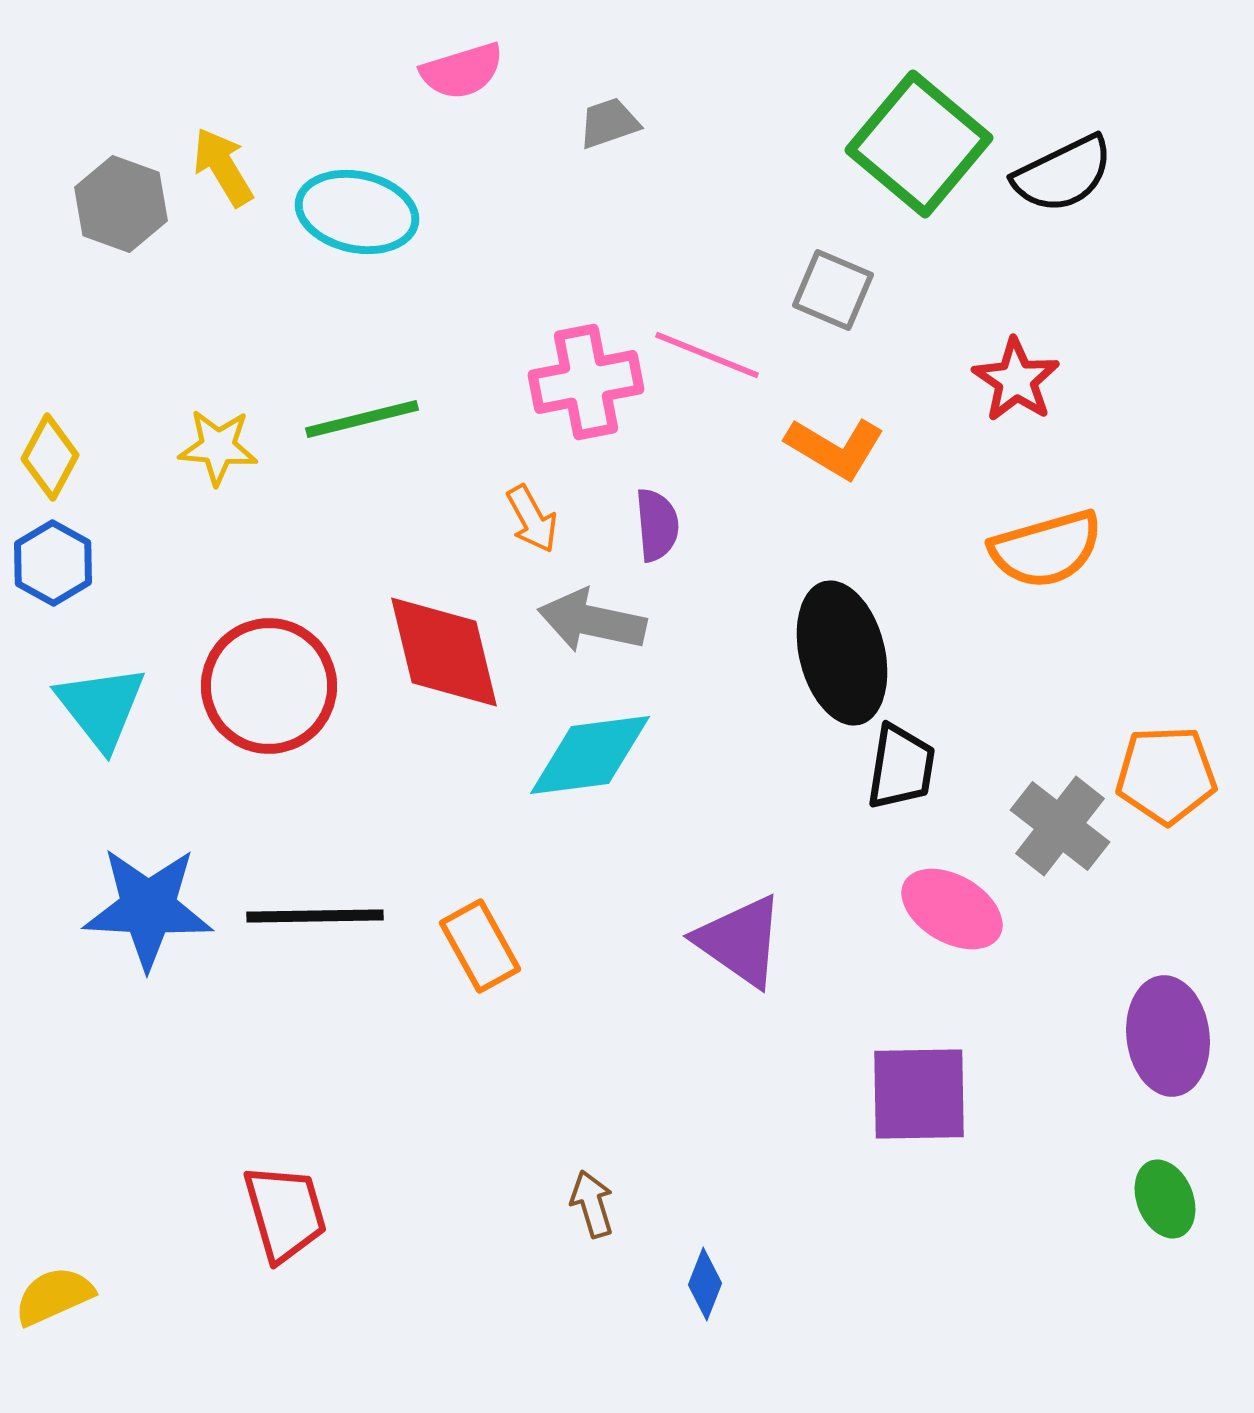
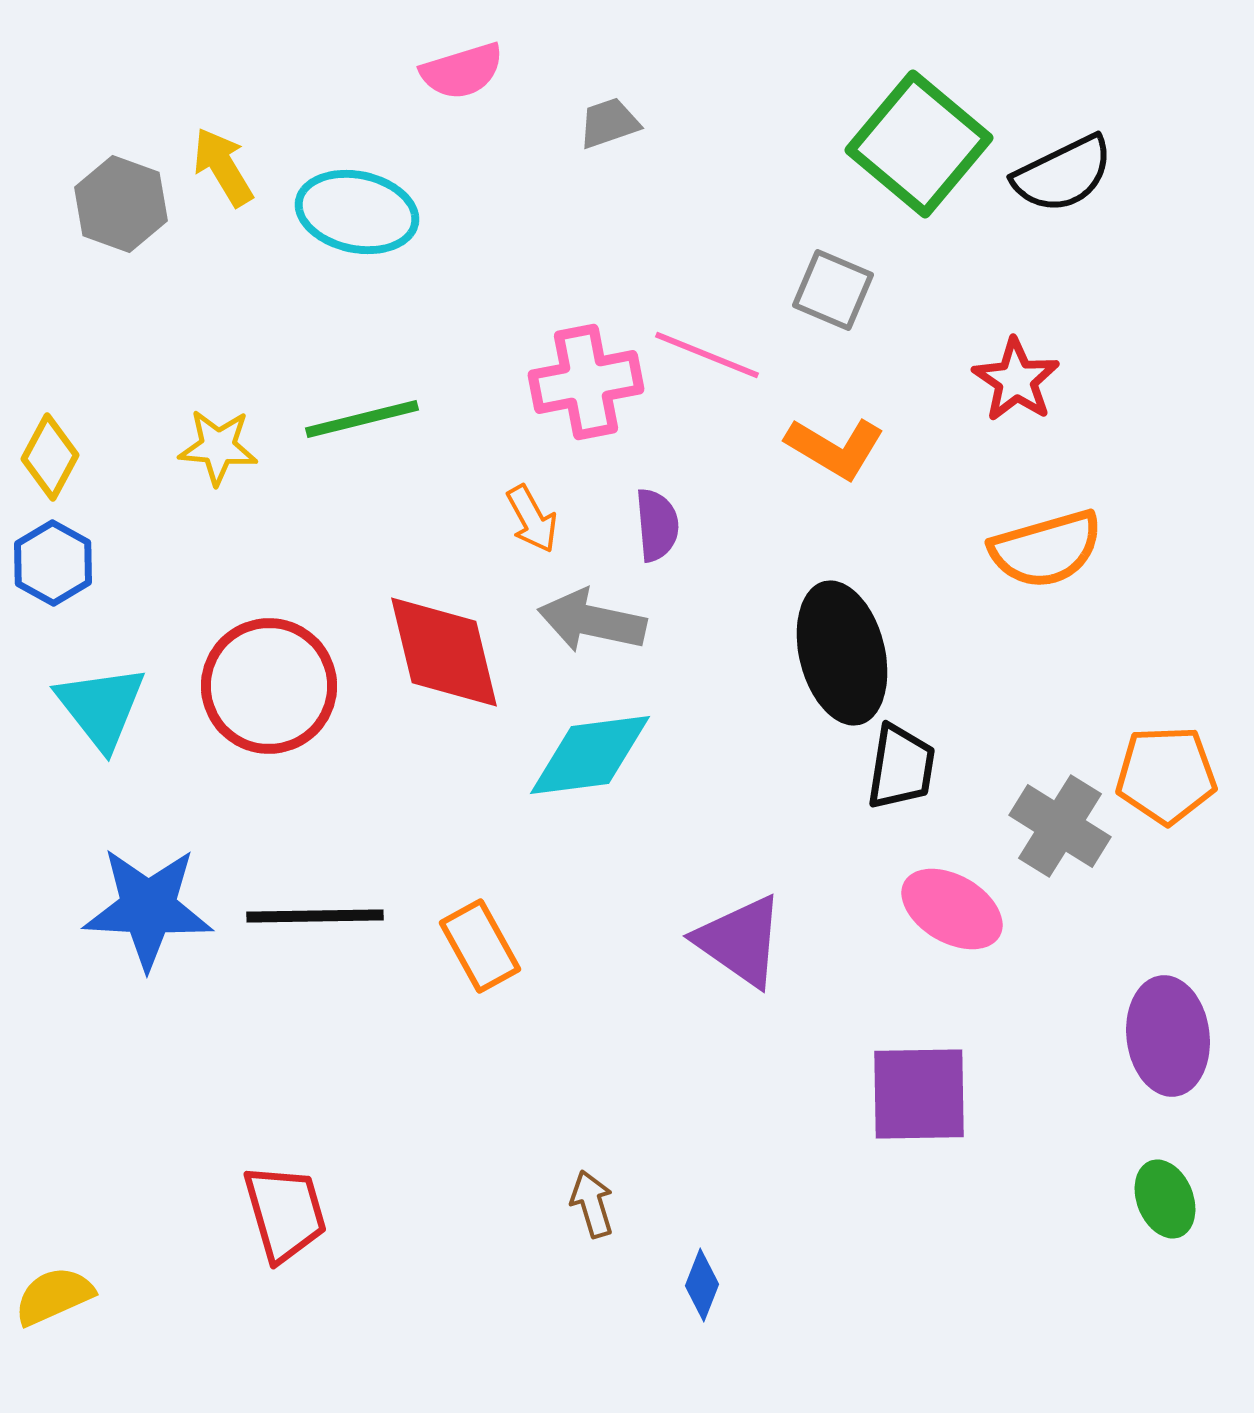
gray cross: rotated 6 degrees counterclockwise
blue diamond: moved 3 px left, 1 px down
